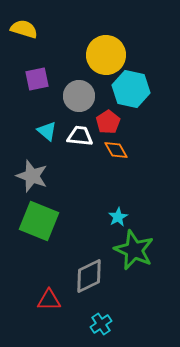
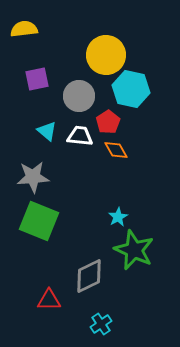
yellow semicircle: rotated 24 degrees counterclockwise
gray star: moved 1 px right, 1 px down; rotated 24 degrees counterclockwise
